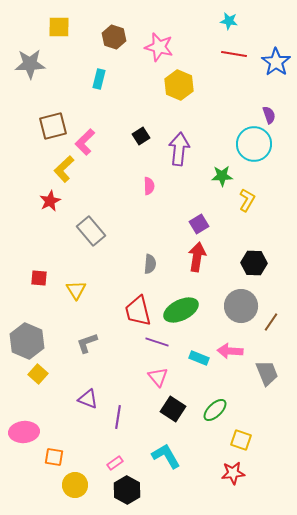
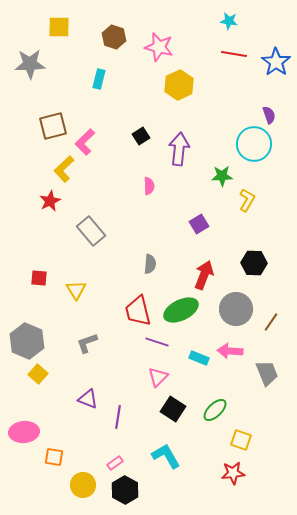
yellow hexagon at (179, 85): rotated 12 degrees clockwise
red arrow at (197, 257): moved 7 px right, 18 px down; rotated 12 degrees clockwise
gray circle at (241, 306): moved 5 px left, 3 px down
pink triangle at (158, 377): rotated 25 degrees clockwise
yellow circle at (75, 485): moved 8 px right
black hexagon at (127, 490): moved 2 px left
